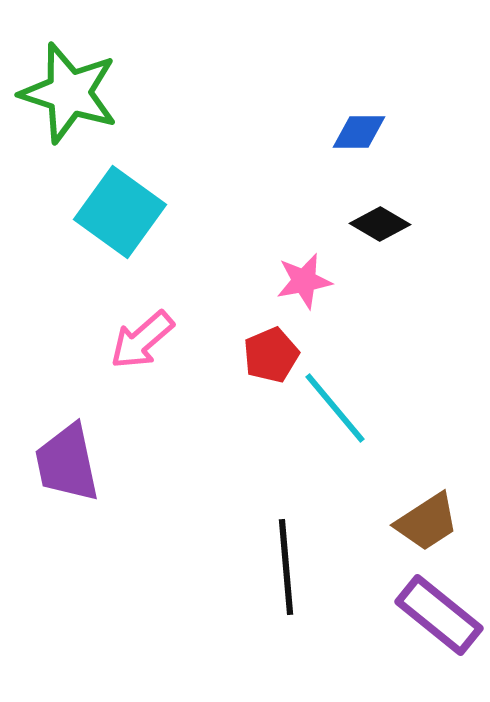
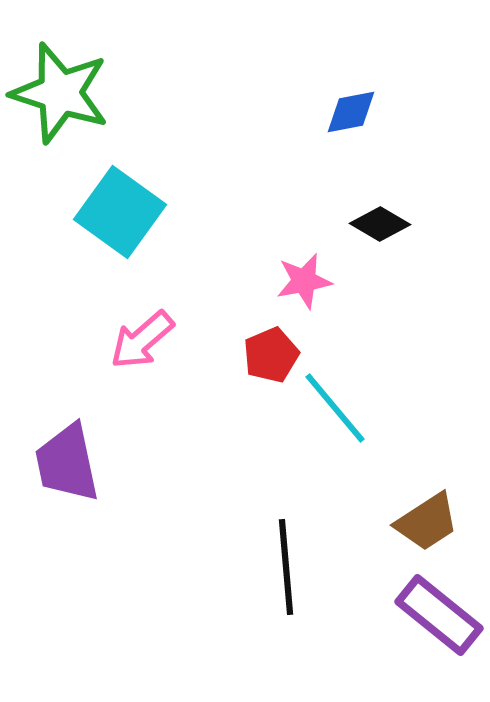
green star: moved 9 px left
blue diamond: moved 8 px left, 20 px up; rotated 10 degrees counterclockwise
